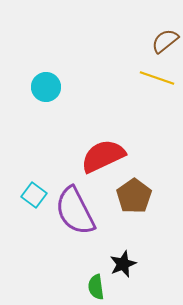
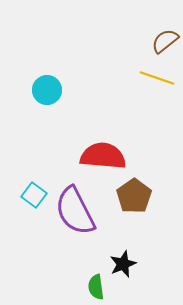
cyan circle: moved 1 px right, 3 px down
red semicircle: rotated 30 degrees clockwise
